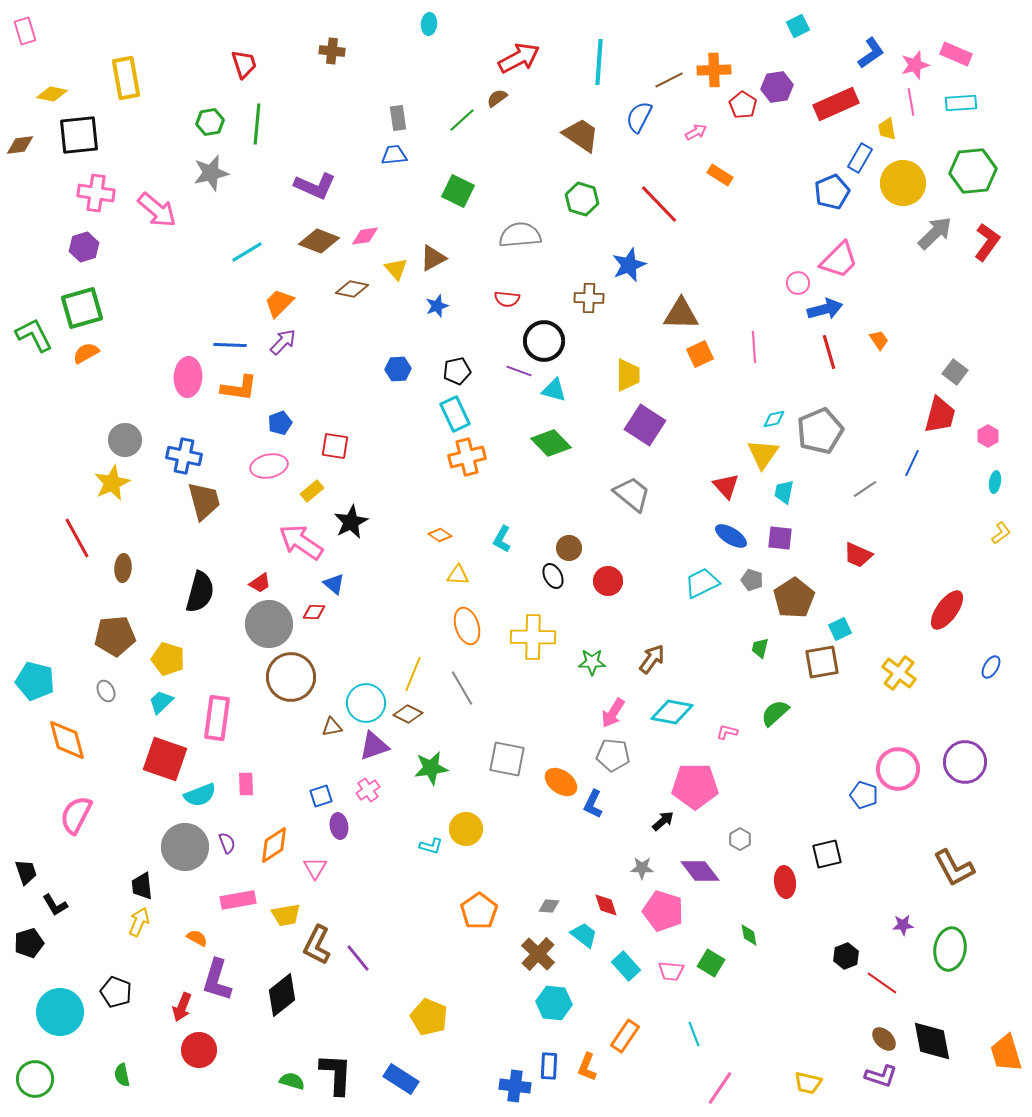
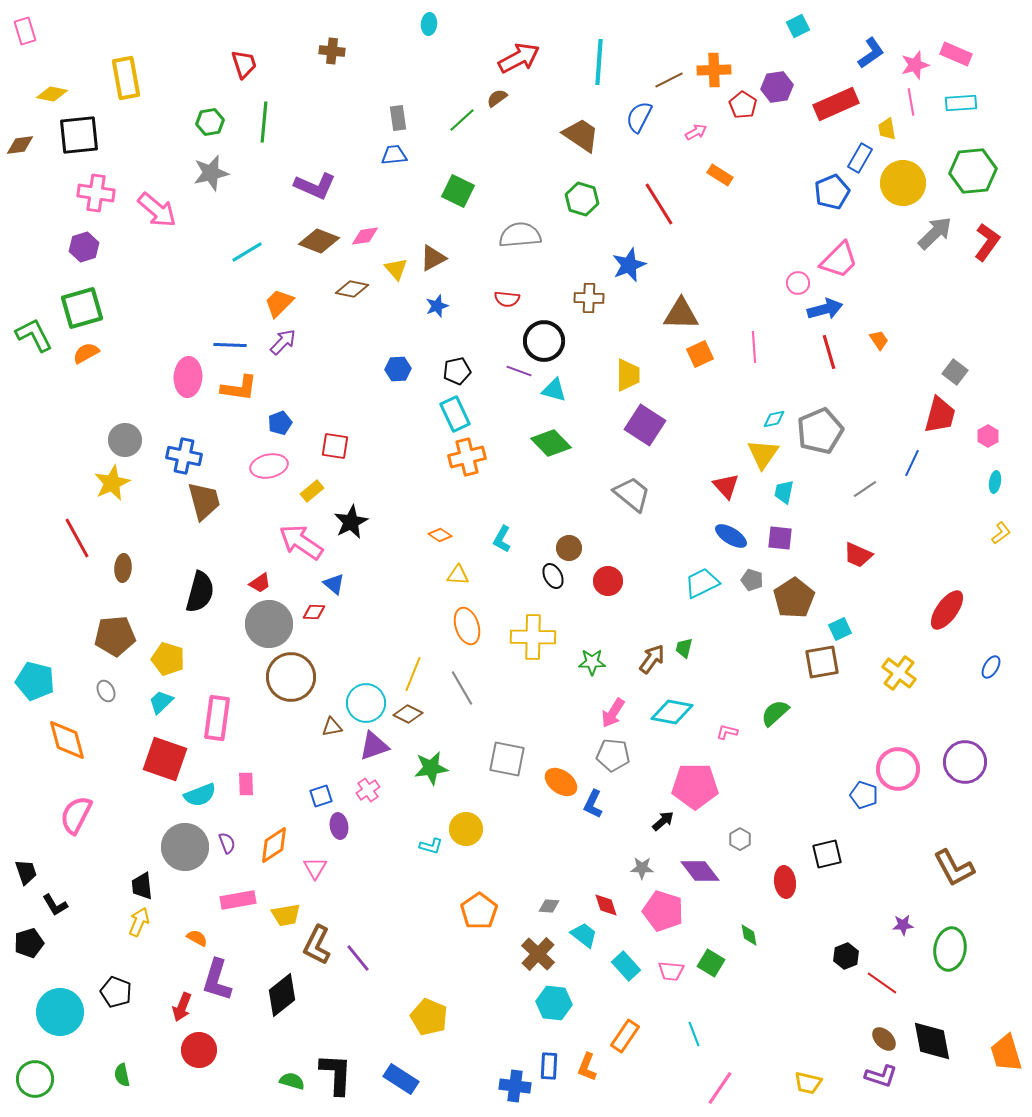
green line at (257, 124): moved 7 px right, 2 px up
red line at (659, 204): rotated 12 degrees clockwise
green trapezoid at (760, 648): moved 76 px left
